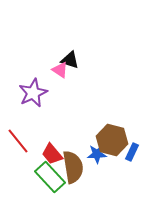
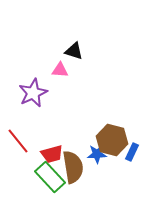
black triangle: moved 4 px right, 9 px up
pink triangle: rotated 30 degrees counterclockwise
red trapezoid: rotated 65 degrees counterclockwise
